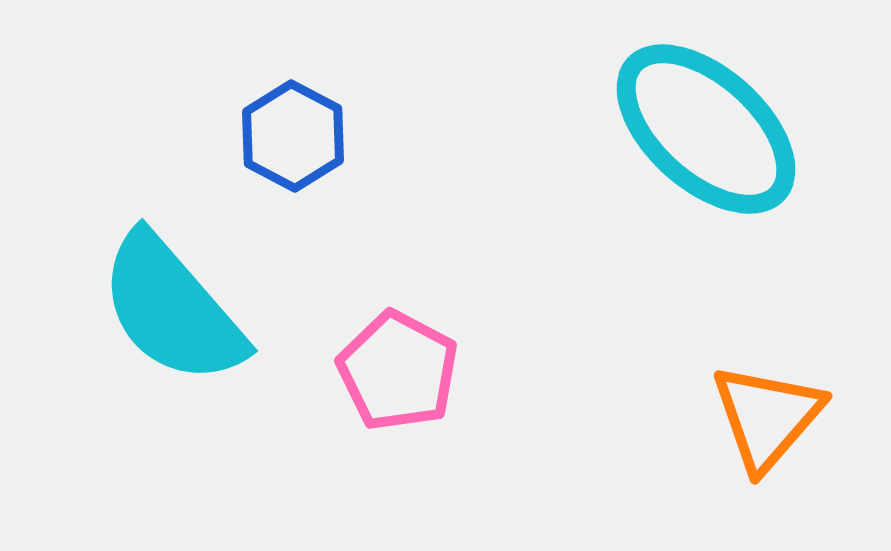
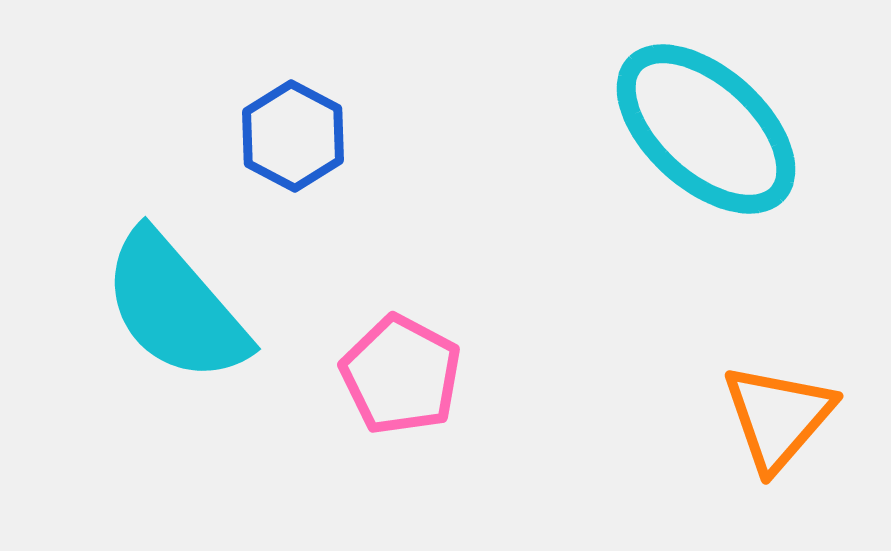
cyan semicircle: moved 3 px right, 2 px up
pink pentagon: moved 3 px right, 4 px down
orange triangle: moved 11 px right
